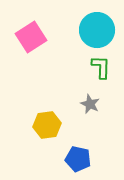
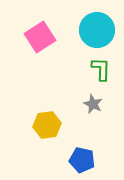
pink square: moved 9 px right
green L-shape: moved 2 px down
gray star: moved 3 px right
blue pentagon: moved 4 px right, 1 px down
